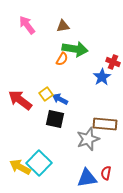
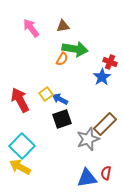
pink arrow: moved 4 px right, 3 px down
red cross: moved 3 px left
red arrow: rotated 25 degrees clockwise
black square: moved 7 px right; rotated 30 degrees counterclockwise
brown rectangle: rotated 50 degrees counterclockwise
cyan square: moved 17 px left, 17 px up
